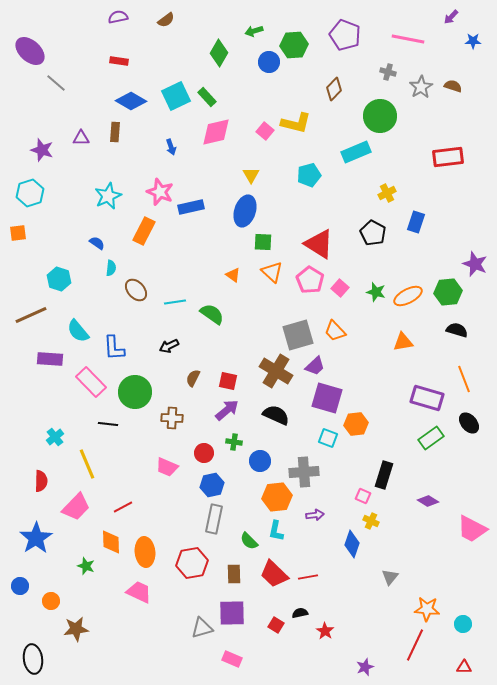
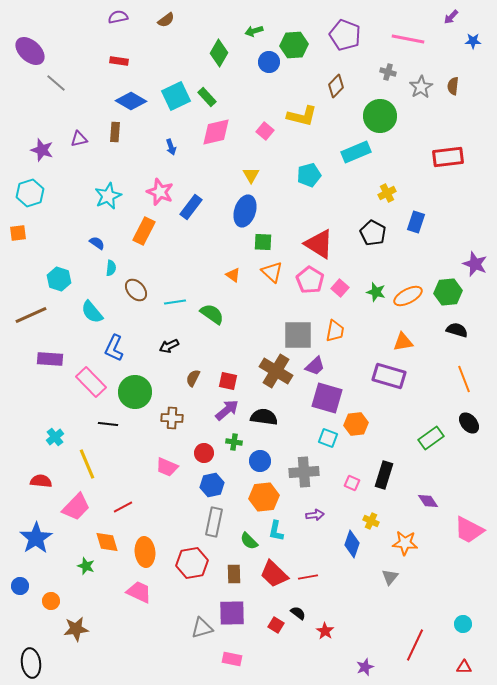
brown semicircle at (453, 86): rotated 102 degrees counterclockwise
brown diamond at (334, 89): moved 2 px right, 3 px up
yellow L-shape at (296, 123): moved 6 px right, 7 px up
purple triangle at (81, 138): moved 2 px left, 1 px down; rotated 12 degrees counterclockwise
blue rectangle at (191, 207): rotated 40 degrees counterclockwise
cyan semicircle at (78, 331): moved 14 px right, 19 px up
orange trapezoid at (335, 331): rotated 125 degrees counterclockwise
gray square at (298, 335): rotated 16 degrees clockwise
blue L-shape at (114, 348): rotated 28 degrees clockwise
purple rectangle at (427, 398): moved 38 px left, 22 px up
black semicircle at (276, 415): moved 12 px left, 2 px down; rotated 16 degrees counterclockwise
red semicircle at (41, 481): rotated 85 degrees counterclockwise
pink square at (363, 496): moved 11 px left, 13 px up
orange hexagon at (277, 497): moved 13 px left
purple diamond at (428, 501): rotated 25 degrees clockwise
gray rectangle at (214, 519): moved 3 px down
pink trapezoid at (472, 529): moved 3 px left, 1 px down
orange diamond at (111, 542): moved 4 px left; rotated 15 degrees counterclockwise
orange star at (427, 609): moved 22 px left, 66 px up
black semicircle at (300, 613): moved 2 px left; rotated 49 degrees clockwise
black ellipse at (33, 659): moved 2 px left, 4 px down
pink rectangle at (232, 659): rotated 12 degrees counterclockwise
